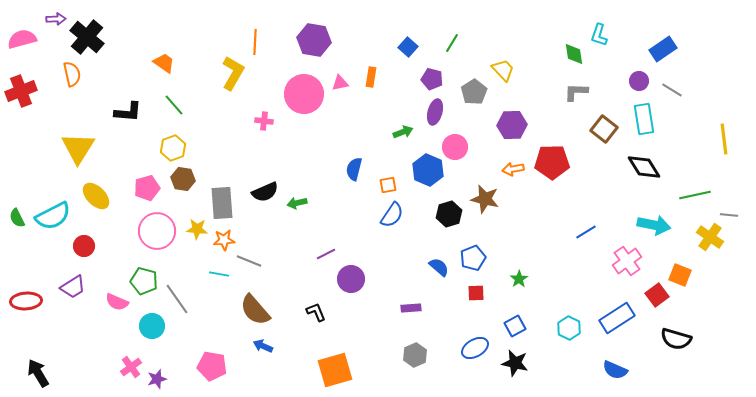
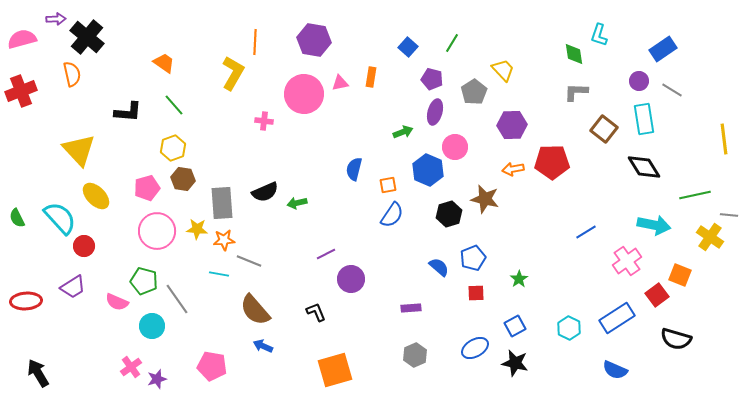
yellow triangle at (78, 148): moved 1 px right, 2 px down; rotated 15 degrees counterclockwise
cyan semicircle at (53, 216): moved 7 px right, 2 px down; rotated 105 degrees counterclockwise
